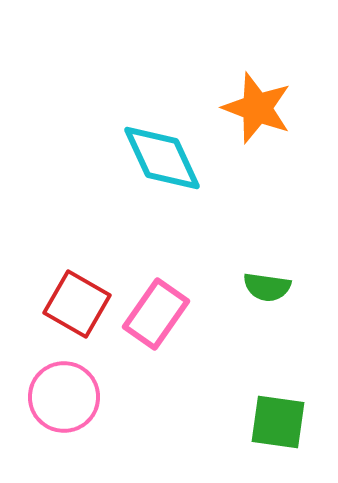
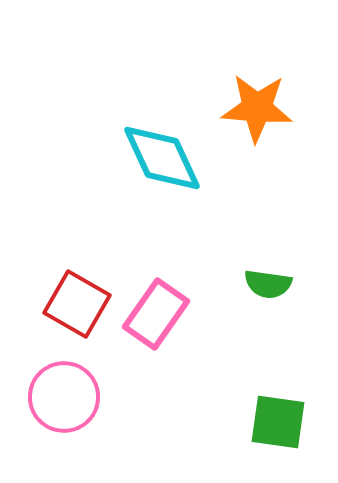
orange star: rotated 16 degrees counterclockwise
green semicircle: moved 1 px right, 3 px up
